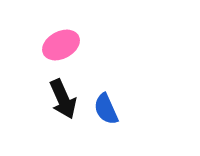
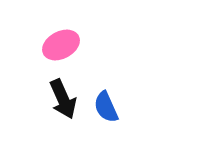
blue semicircle: moved 2 px up
